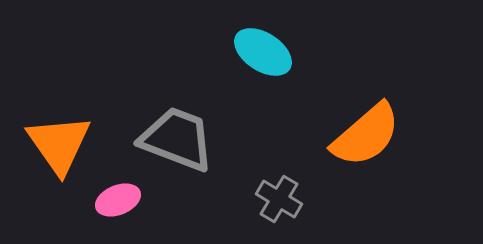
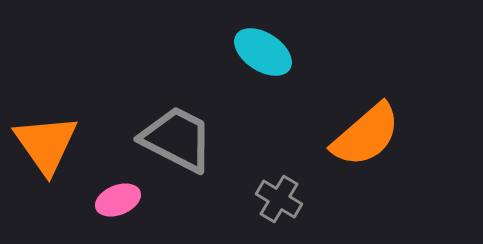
gray trapezoid: rotated 6 degrees clockwise
orange triangle: moved 13 px left
